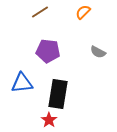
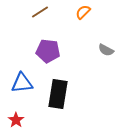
gray semicircle: moved 8 px right, 2 px up
red star: moved 33 px left
